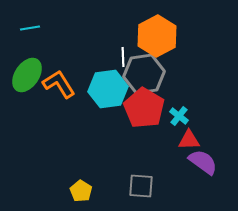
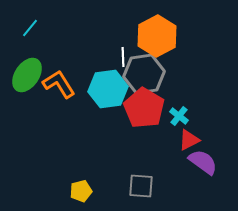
cyan line: rotated 42 degrees counterclockwise
red triangle: rotated 25 degrees counterclockwise
yellow pentagon: rotated 25 degrees clockwise
